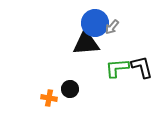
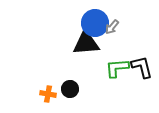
orange cross: moved 1 px left, 4 px up
